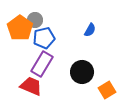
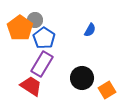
blue pentagon: rotated 25 degrees counterclockwise
black circle: moved 6 px down
red trapezoid: rotated 10 degrees clockwise
